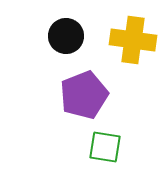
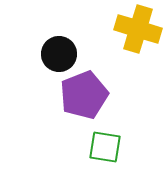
black circle: moved 7 px left, 18 px down
yellow cross: moved 5 px right, 11 px up; rotated 9 degrees clockwise
